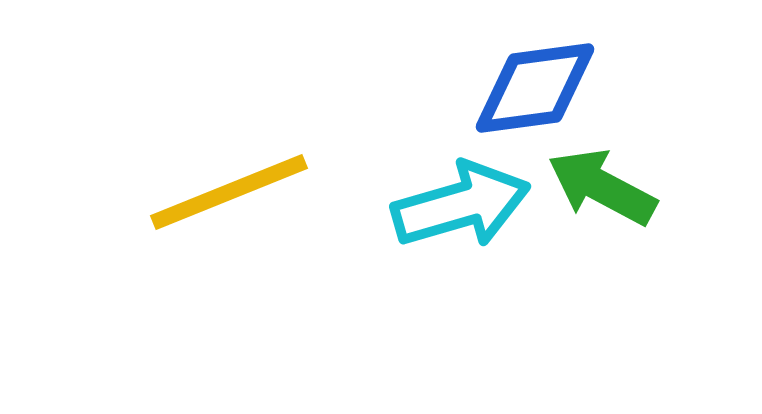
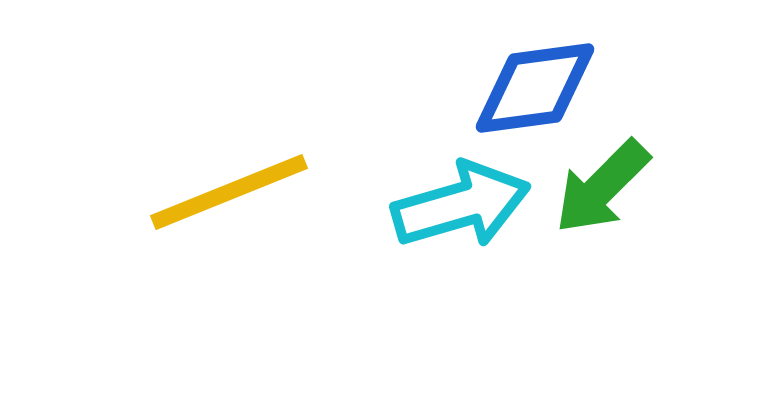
green arrow: rotated 73 degrees counterclockwise
